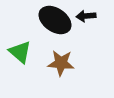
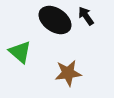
black arrow: rotated 60 degrees clockwise
brown star: moved 7 px right, 10 px down; rotated 12 degrees counterclockwise
